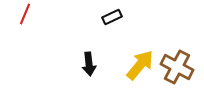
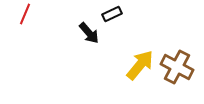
black rectangle: moved 3 px up
black arrow: moved 31 px up; rotated 35 degrees counterclockwise
